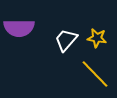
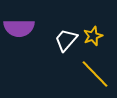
yellow star: moved 4 px left, 2 px up; rotated 30 degrees counterclockwise
